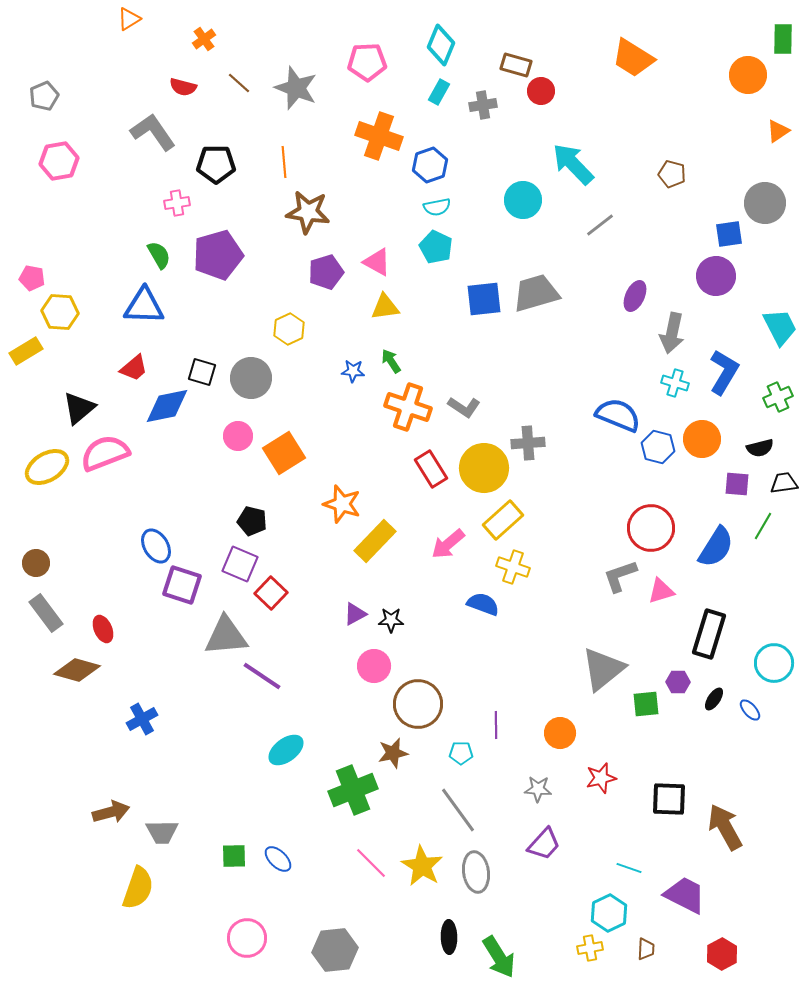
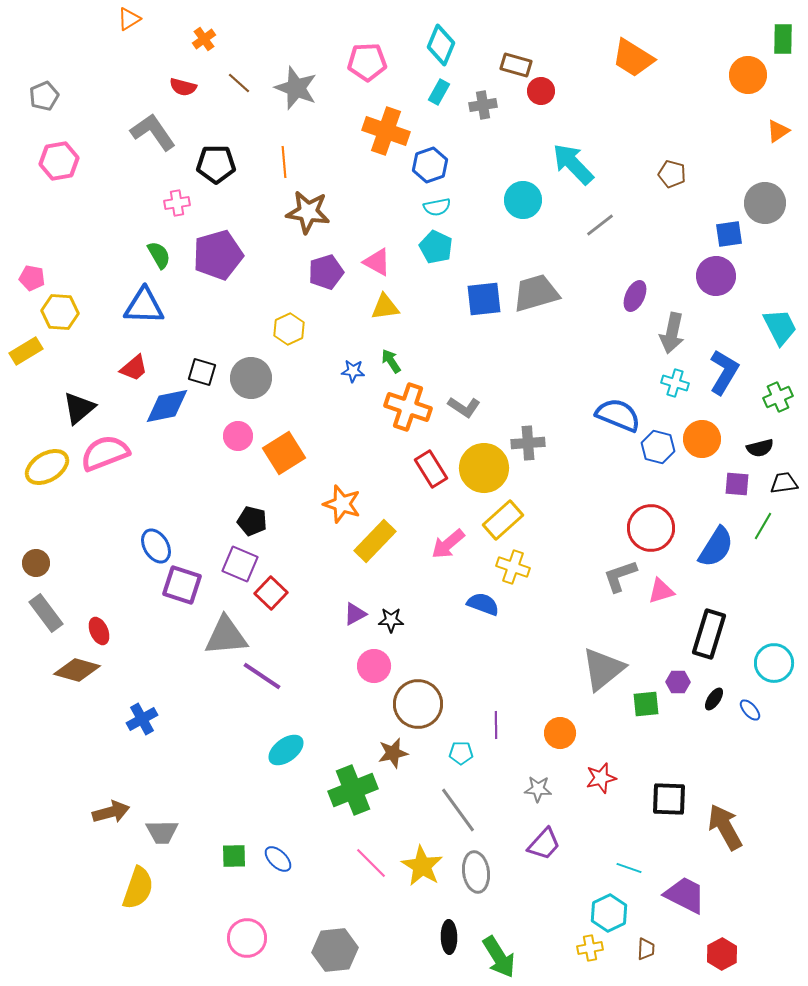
orange cross at (379, 136): moved 7 px right, 5 px up
red ellipse at (103, 629): moved 4 px left, 2 px down
